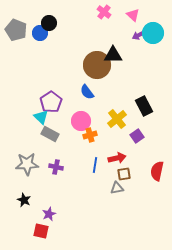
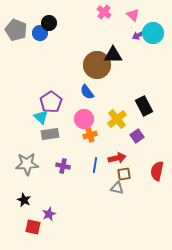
pink circle: moved 3 px right, 2 px up
gray rectangle: rotated 36 degrees counterclockwise
purple cross: moved 7 px right, 1 px up
gray triangle: rotated 24 degrees clockwise
red square: moved 8 px left, 4 px up
